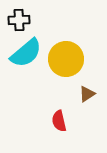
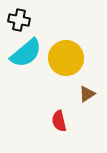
black cross: rotated 15 degrees clockwise
yellow circle: moved 1 px up
